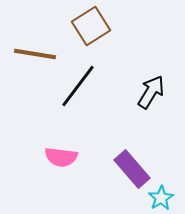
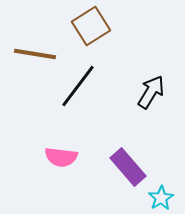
purple rectangle: moved 4 px left, 2 px up
